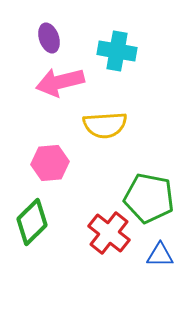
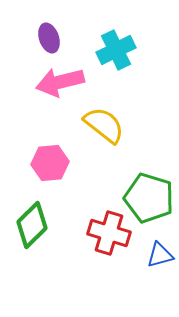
cyan cross: moved 1 px left, 1 px up; rotated 36 degrees counterclockwise
yellow semicircle: moved 1 px left; rotated 138 degrees counterclockwise
green pentagon: rotated 6 degrees clockwise
green diamond: moved 3 px down
red cross: rotated 21 degrees counterclockwise
blue triangle: rotated 16 degrees counterclockwise
